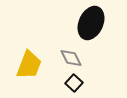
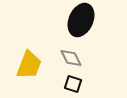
black ellipse: moved 10 px left, 3 px up
black square: moved 1 px left, 1 px down; rotated 24 degrees counterclockwise
